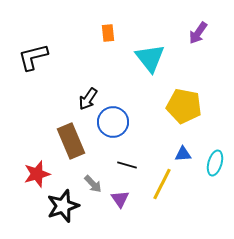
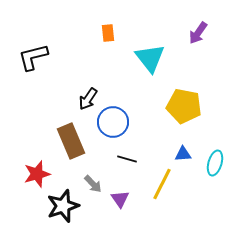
black line: moved 6 px up
